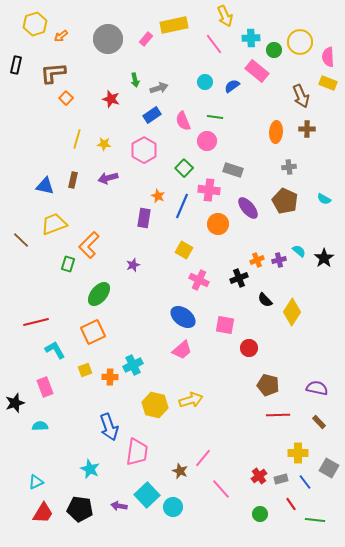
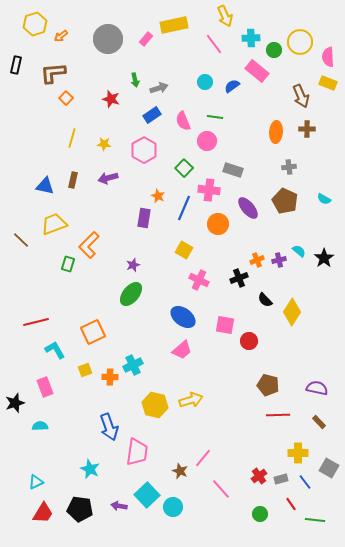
yellow line at (77, 139): moved 5 px left, 1 px up
blue line at (182, 206): moved 2 px right, 2 px down
green ellipse at (99, 294): moved 32 px right
red circle at (249, 348): moved 7 px up
